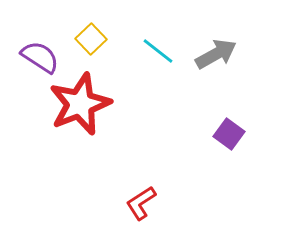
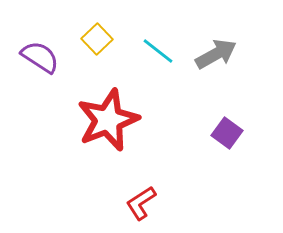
yellow square: moved 6 px right
red star: moved 28 px right, 16 px down
purple square: moved 2 px left, 1 px up
